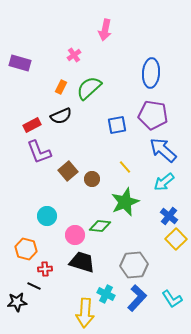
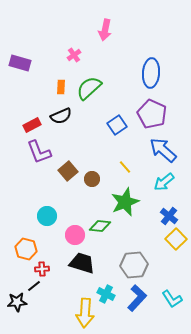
orange rectangle: rotated 24 degrees counterclockwise
purple pentagon: moved 1 px left, 1 px up; rotated 16 degrees clockwise
blue square: rotated 24 degrees counterclockwise
black trapezoid: moved 1 px down
red cross: moved 3 px left
black line: rotated 64 degrees counterclockwise
